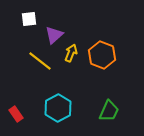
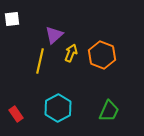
white square: moved 17 px left
yellow line: rotated 65 degrees clockwise
